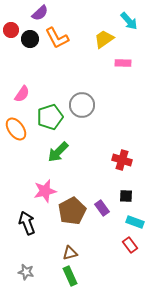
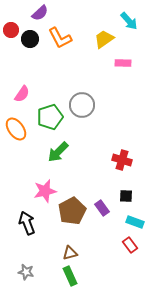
orange L-shape: moved 3 px right
